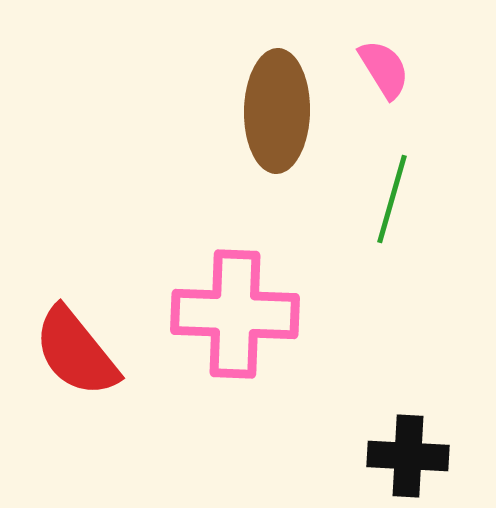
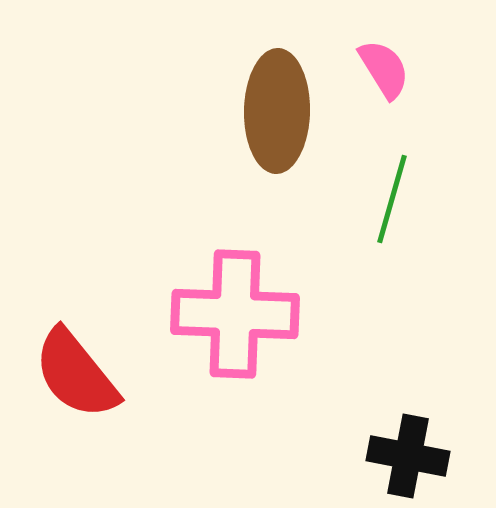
red semicircle: moved 22 px down
black cross: rotated 8 degrees clockwise
